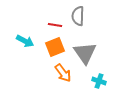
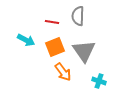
red line: moved 3 px left, 3 px up
cyan arrow: moved 1 px right, 1 px up
gray triangle: moved 1 px left, 2 px up
orange arrow: moved 1 px up
